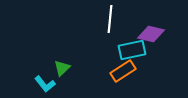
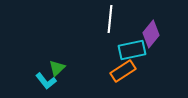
purple diamond: rotated 64 degrees counterclockwise
green triangle: moved 5 px left
cyan L-shape: moved 1 px right, 3 px up
